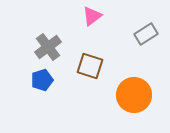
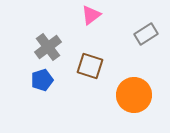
pink triangle: moved 1 px left, 1 px up
